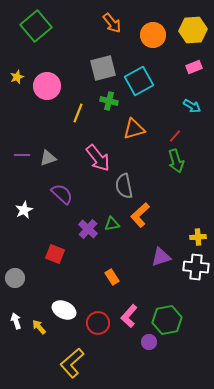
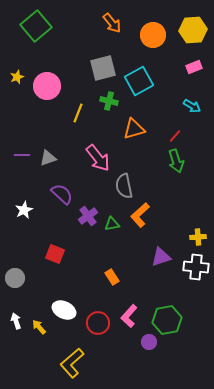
purple cross: moved 13 px up; rotated 12 degrees clockwise
